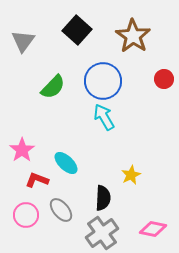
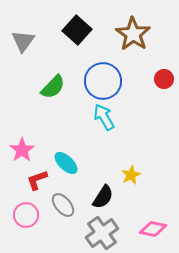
brown star: moved 2 px up
red L-shape: rotated 40 degrees counterclockwise
black semicircle: moved 1 px up; rotated 30 degrees clockwise
gray ellipse: moved 2 px right, 5 px up
